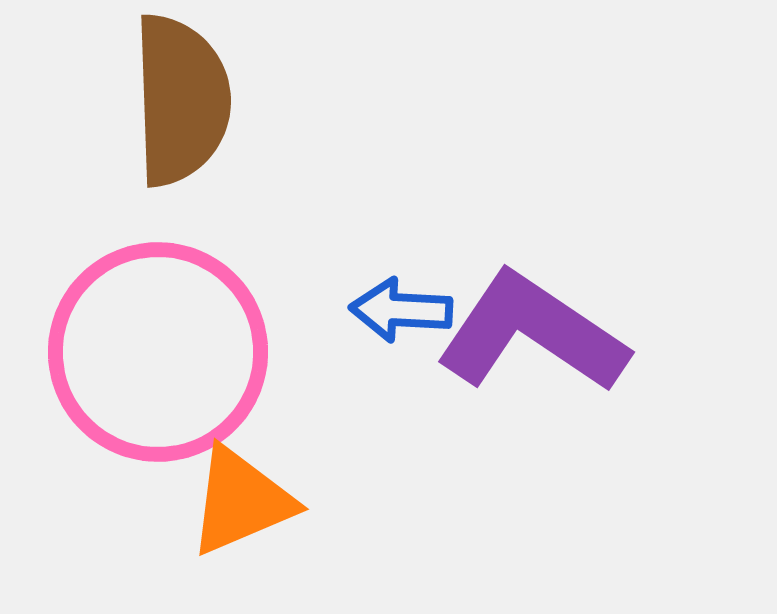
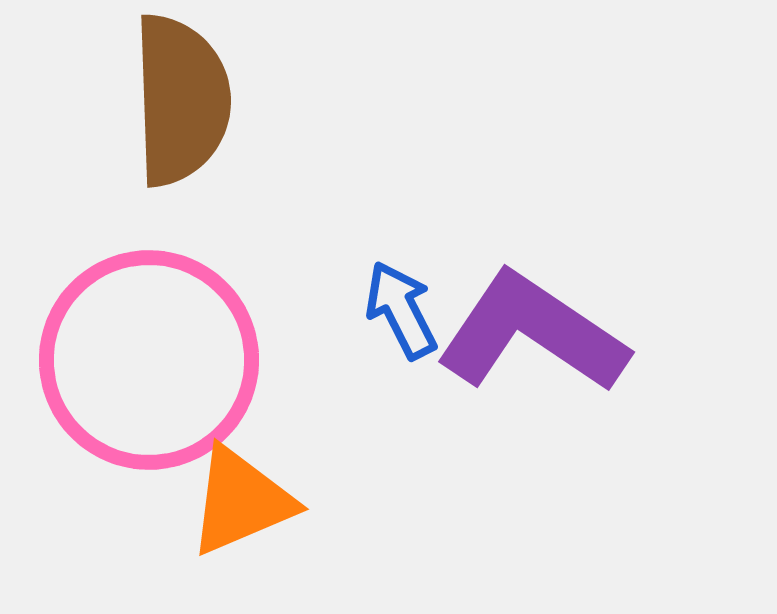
blue arrow: rotated 60 degrees clockwise
pink circle: moved 9 px left, 8 px down
